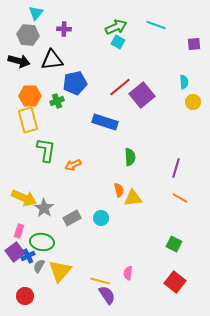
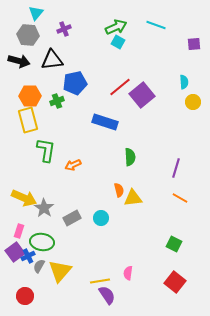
purple cross at (64, 29): rotated 24 degrees counterclockwise
yellow line at (100, 281): rotated 24 degrees counterclockwise
